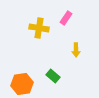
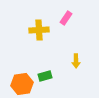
yellow cross: moved 2 px down; rotated 12 degrees counterclockwise
yellow arrow: moved 11 px down
green rectangle: moved 8 px left; rotated 56 degrees counterclockwise
